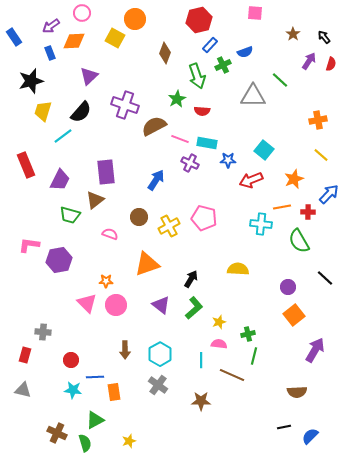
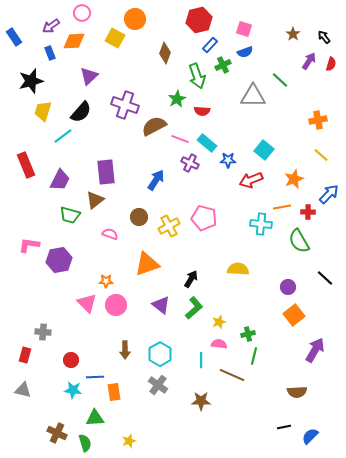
pink square at (255, 13): moved 11 px left, 16 px down; rotated 14 degrees clockwise
cyan rectangle at (207, 143): rotated 30 degrees clockwise
green triangle at (95, 420): moved 2 px up; rotated 24 degrees clockwise
